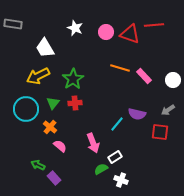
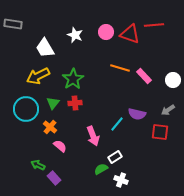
white star: moved 7 px down
pink arrow: moved 7 px up
